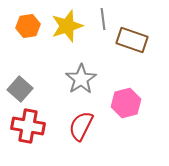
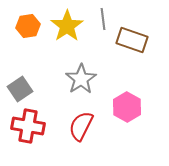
yellow star: rotated 16 degrees counterclockwise
gray square: rotated 15 degrees clockwise
pink hexagon: moved 1 px right, 4 px down; rotated 16 degrees counterclockwise
